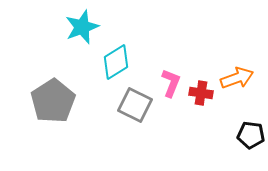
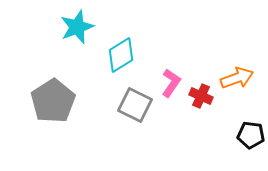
cyan star: moved 5 px left
cyan diamond: moved 5 px right, 7 px up
pink L-shape: rotated 12 degrees clockwise
red cross: moved 3 px down; rotated 15 degrees clockwise
